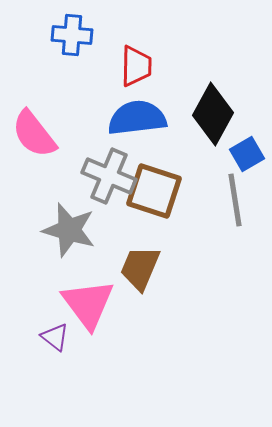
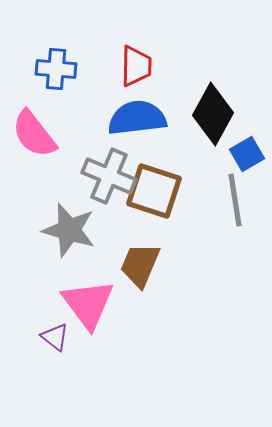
blue cross: moved 16 px left, 34 px down
brown trapezoid: moved 3 px up
